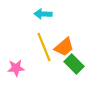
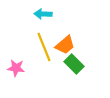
orange trapezoid: moved 1 px right, 2 px up
pink star: rotated 12 degrees clockwise
